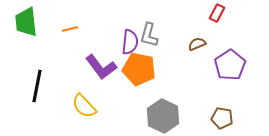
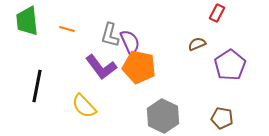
green trapezoid: moved 1 px right, 1 px up
orange line: moved 3 px left; rotated 28 degrees clockwise
gray L-shape: moved 39 px left
purple semicircle: rotated 30 degrees counterclockwise
orange pentagon: moved 2 px up
